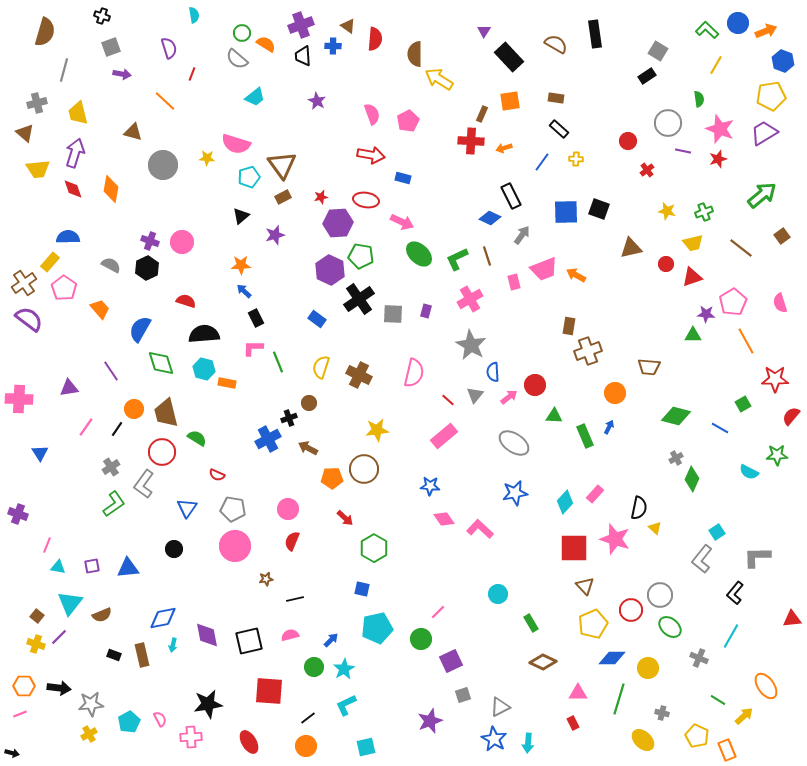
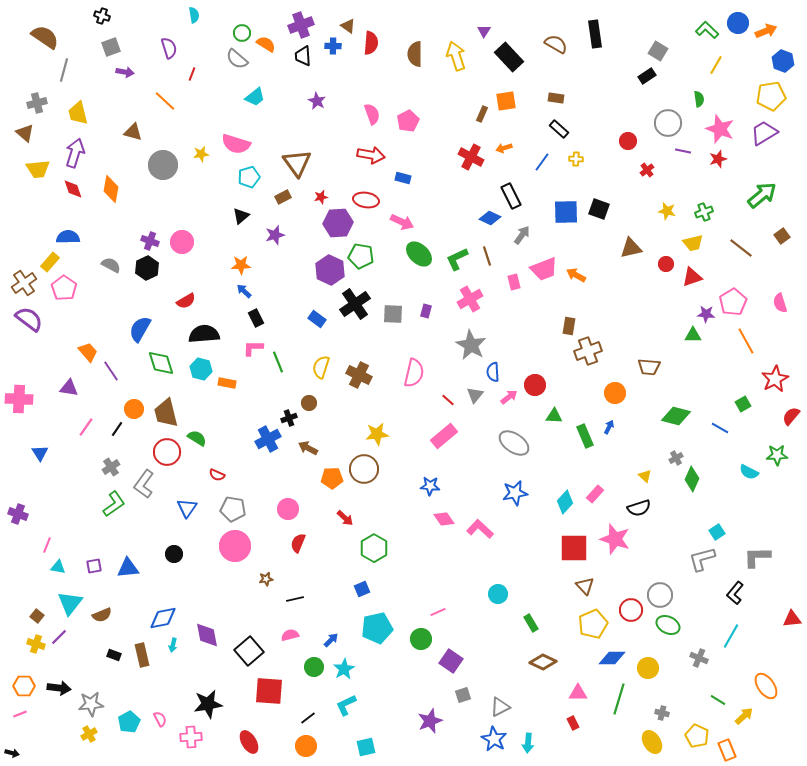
brown semicircle at (45, 32): moved 5 px down; rotated 72 degrees counterclockwise
red semicircle at (375, 39): moved 4 px left, 4 px down
purple arrow at (122, 74): moved 3 px right, 2 px up
yellow arrow at (439, 79): moved 17 px right, 23 px up; rotated 40 degrees clockwise
orange square at (510, 101): moved 4 px left
red cross at (471, 141): moved 16 px down; rotated 25 degrees clockwise
yellow star at (207, 158): moved 6 px left, 4 px up; rotated 14 degrees counterclockwise
brown triangle at (282, 165): moved 15 px right, 2 px up
black cross at (359, 299): moved 4 px left, 5 px down
red semicircle at (186, 301): rotated 132 degrees clockwise
orange trapezoid at (100, 309): moved 12 px left, 43 px down
cyan hexagon at (204, 369): moved 3 px left
red star at (775, 379): rotated 28 degrees counterclockwise
purple triangle at (69, 388): rotated 18 degrees clockwise
yellow star at (377, 430): moved 4 px down
red circle at (162, 452): moved 5 px right
black semicircle at (639, 508): rotated 60 degrees clockwise
yellow triangle at (655, 528): moved 10 px left, 52 px up
red semicircle at (292, 541): moved 6 px right, 2 px down
black circle at (174, 549): moved 5 px down
gray L-shape at (702, 559): rotated 36 degrees clockwise
purple square at (92, 566): moved 2 px right
blue square at (362, 589): rotated 35 degrees counterclockwise
pink line at (438, 612): rotated 21 degrees clockwise
green ellipse at (670, 627): moved 2 px left, 2 px up; rotated 15 degrees counterclockwise
black square at (249, 641): moved 10 px down; rotated 28 degrees counterclockwise
purple square at (451, 661): rotated 30 degrees counterclockwise
yellow ellipse at (643, 740): moved 9 px right, 2 px down; rotated 15 degrees clockwise
